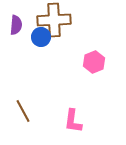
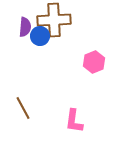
purple semicircle: moved 9 px right, 2 px down
blue circle: moved 1 px left, 1 px up
brown line: moved 3 px up
pink L-shape: moved 1 px right
